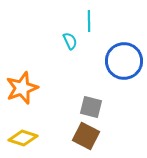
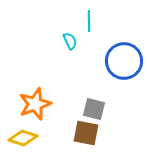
orange star: moved 13 px right, 16 px down
gray square: moved 3 px right, 2 px down
brown square: moved 3 px up; rotated 16 degrees counterclockwise
